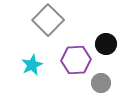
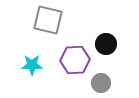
gray square: rotated 32 degrees counterclockwise
purple hexagon: moved 1 px left
cyan star: rotated 25 degrees clockwise
